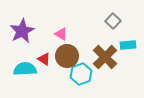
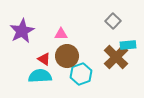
pink triangle: rotated 32 degrees counterclockwise
brown cross: moved 11 px right
cyan semicircle: moved 15 px right, 7 px down
